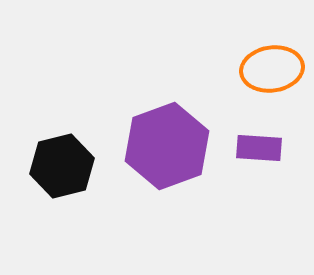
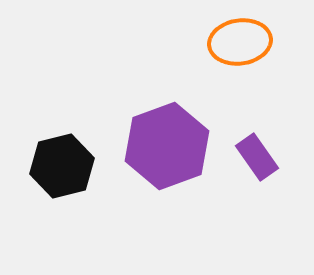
orange ellipse: moved 32 px left, 27 px up
purple rectangle: moved 2 px left, 9 px down; rotated 51 degrees clockwise
